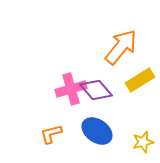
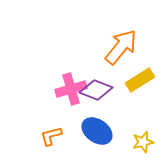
purple diamond: rotated 28 degrees counterclockwise
orange L-shape: moved 2 px down
